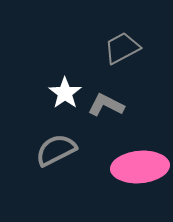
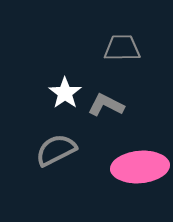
gray trapezoid: rotated 27 degrees clockwise
